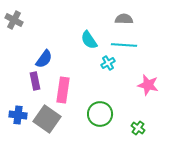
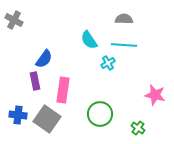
pink star: moved 7 px right, 10 px down
